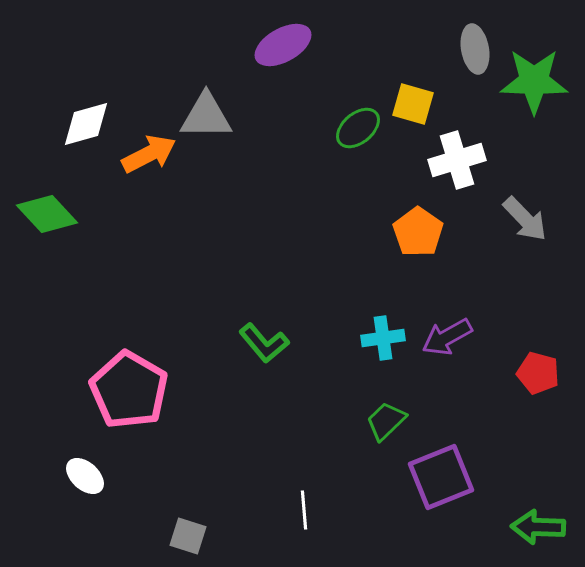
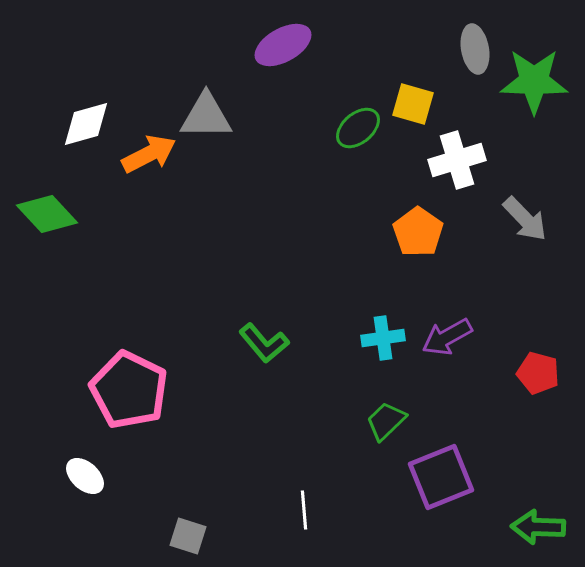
pink pentagon: rotated 4 degrees counterclockwise
